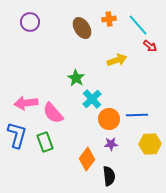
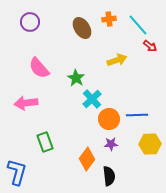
pink semicircle: moved 14 px left, 45 px up
blue L-shape: moved 37 px down
